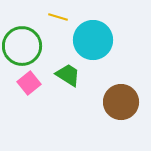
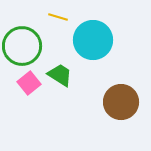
green trapezoid: moved 8 px left
